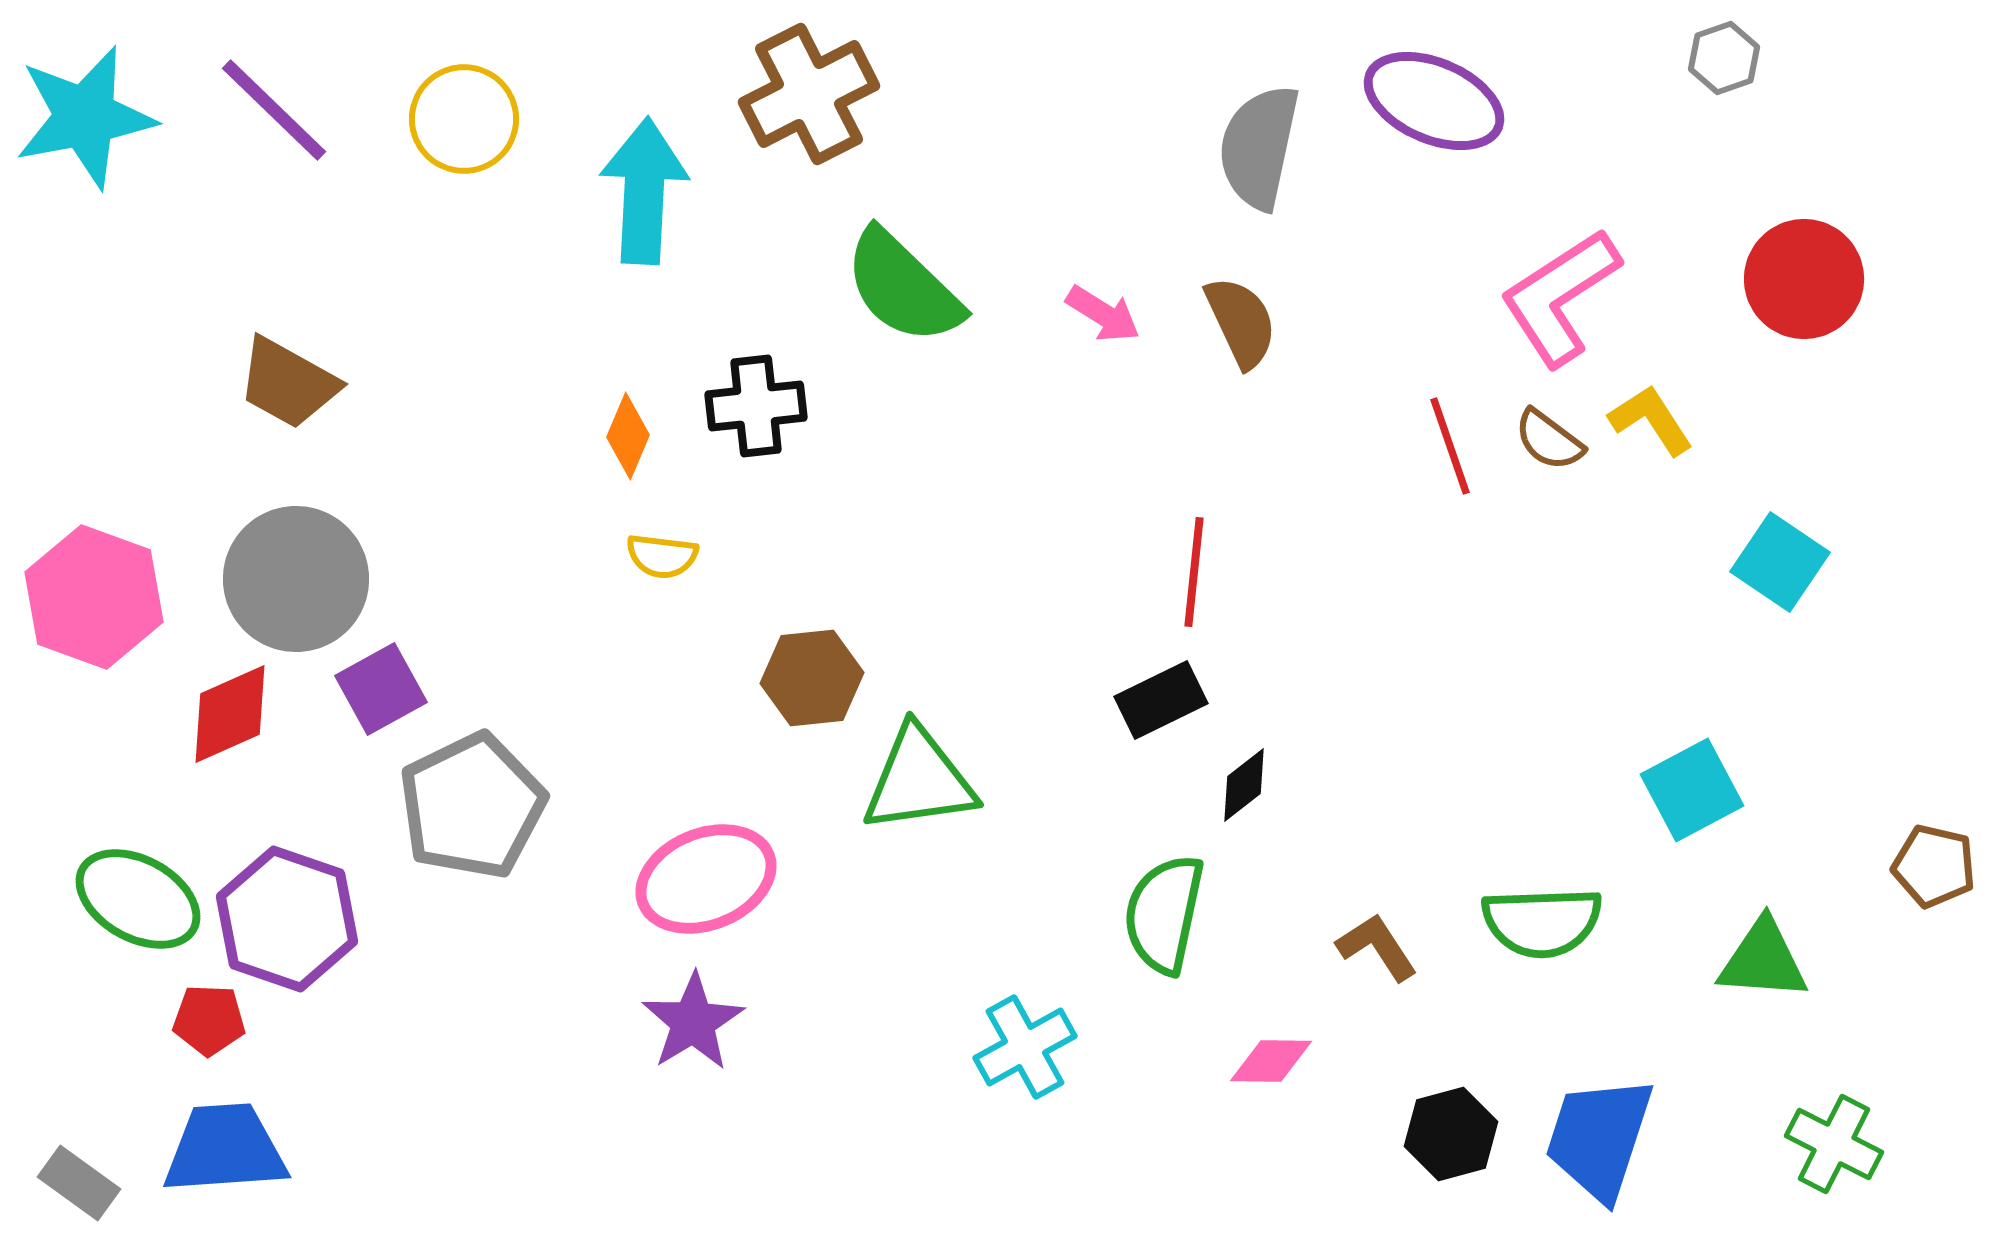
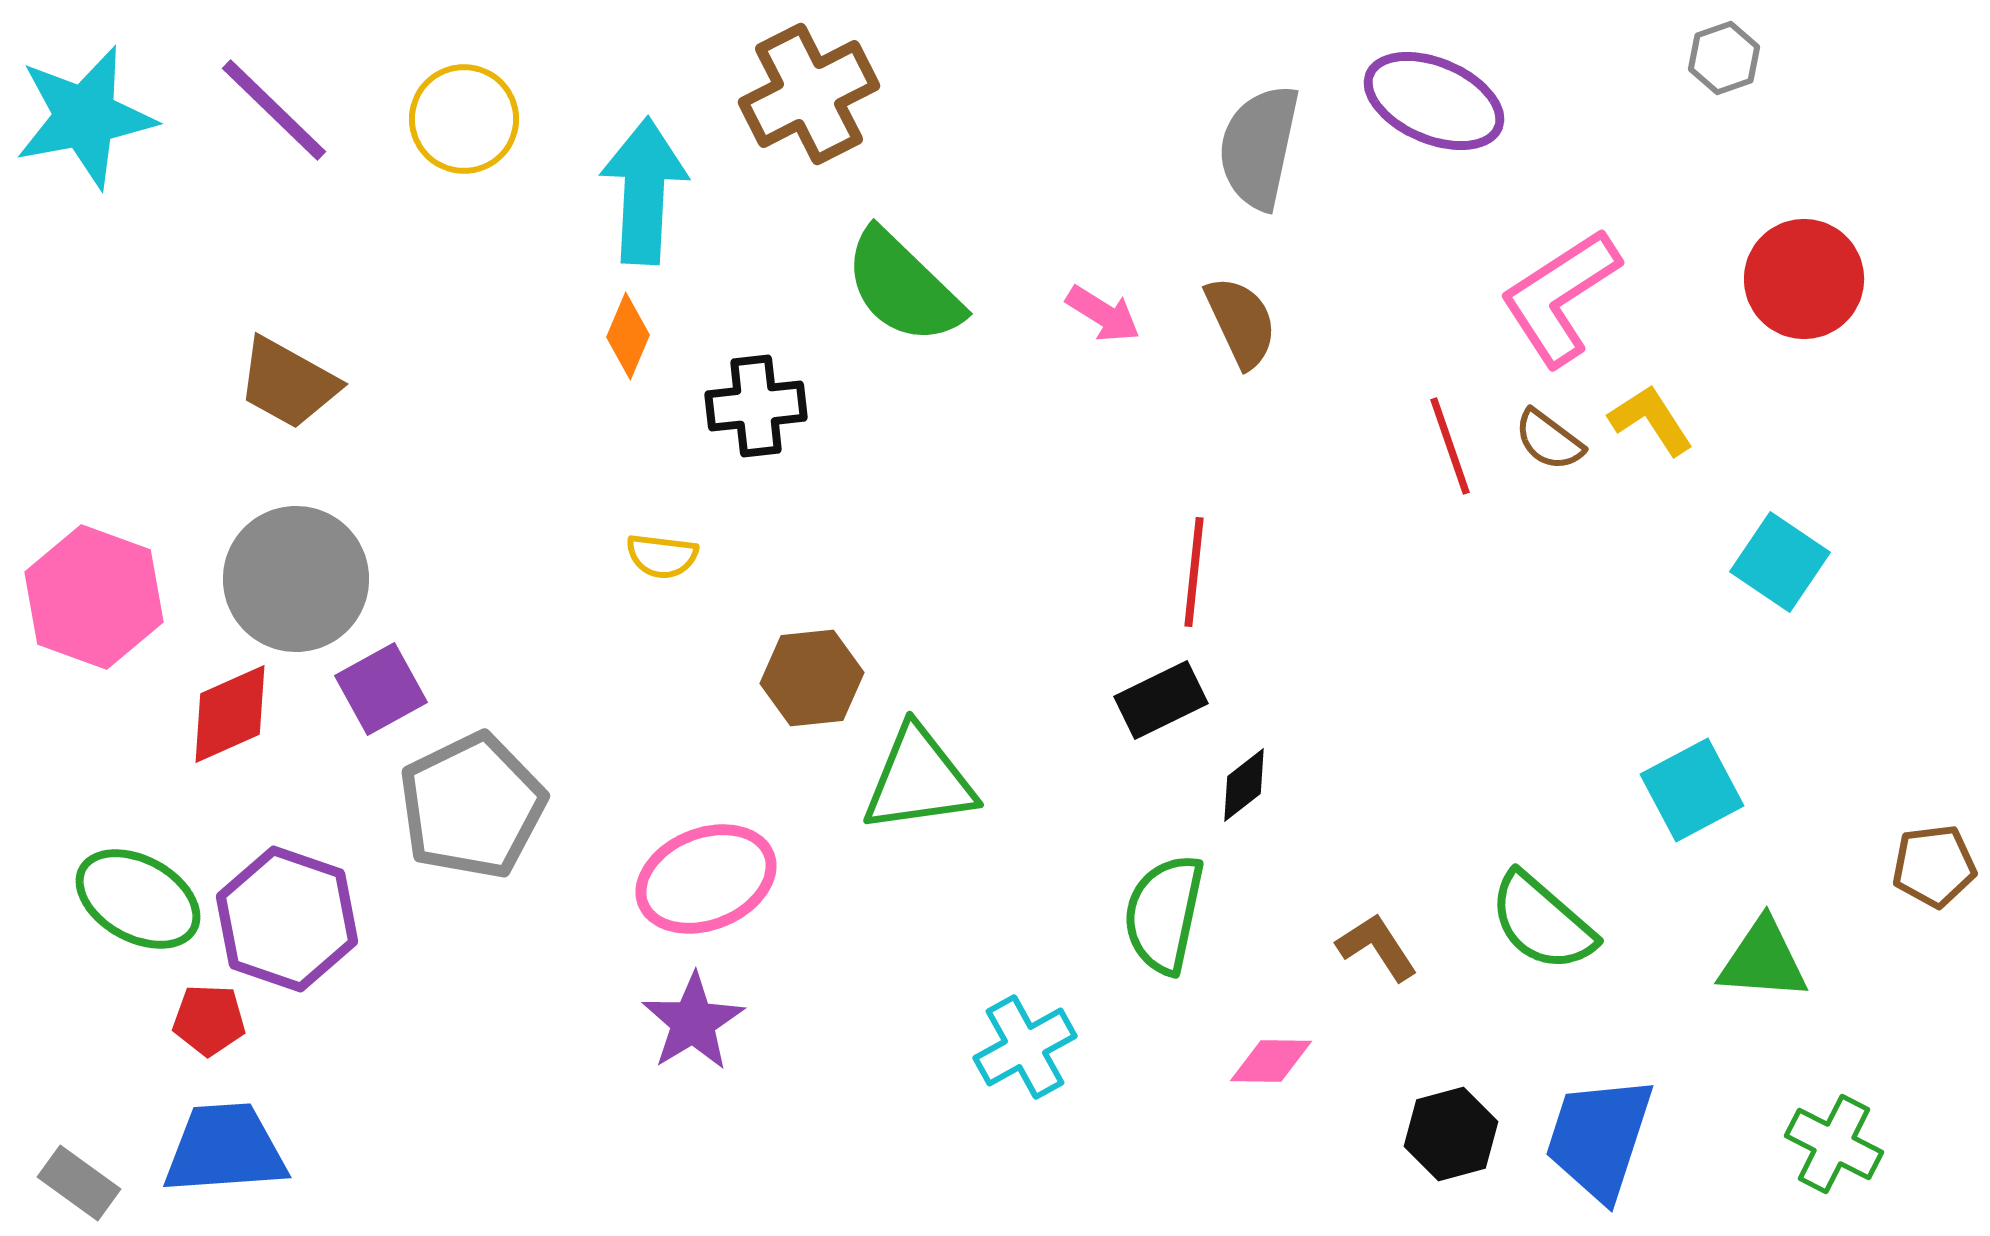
orange diamond at (628, 436): moved 100 px up
brown pentagon at (1934, 866): rotated 20 degrees counterclockwise
green semicircle at (1542, 922): rotated 43 degrees clockwise
